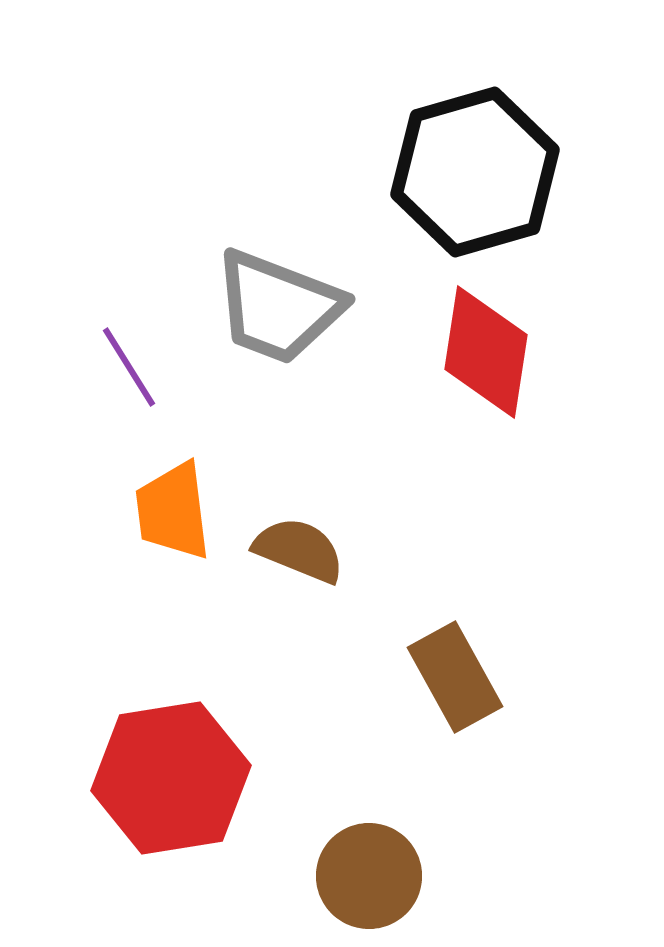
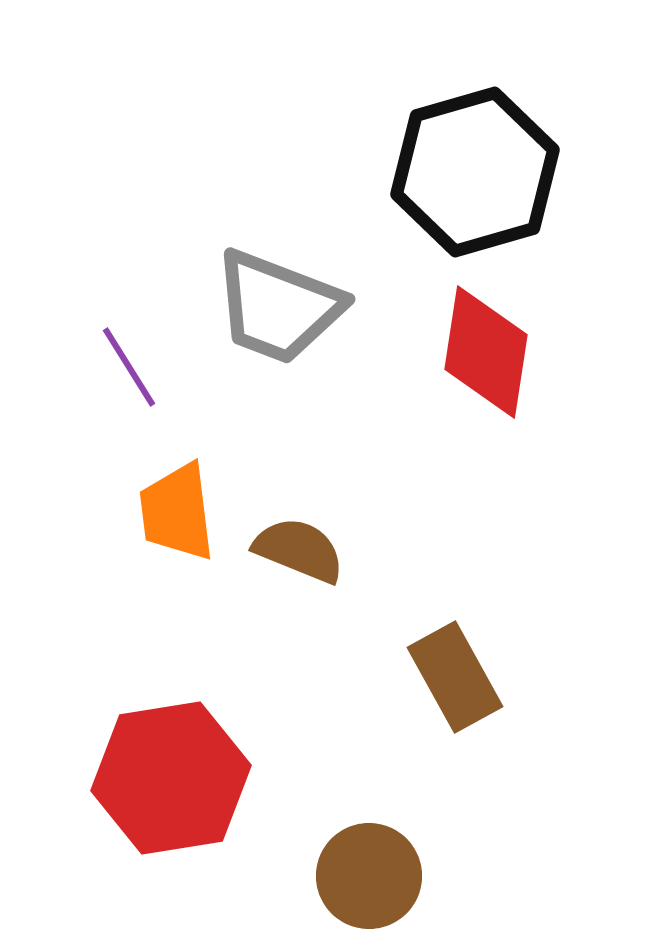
orange trapezoid: moved 4 px right, 1 px down
